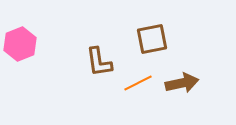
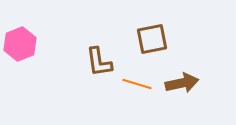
orange line: moved 1 px left, 1 px down; rotated 44 degrees clockwise
